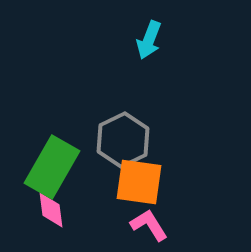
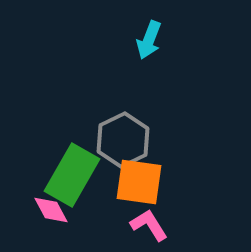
green rectangle: moved 20 px right, 8 px down
pink diamond: rotated 21 degrees counterclockwise
